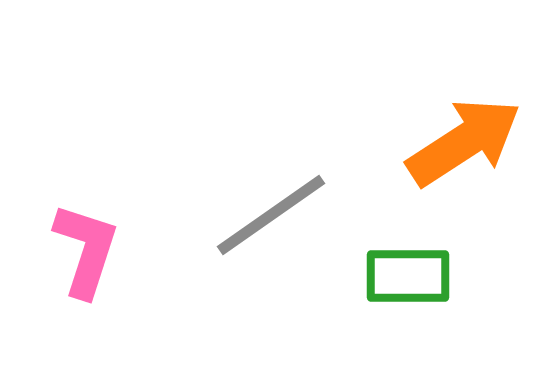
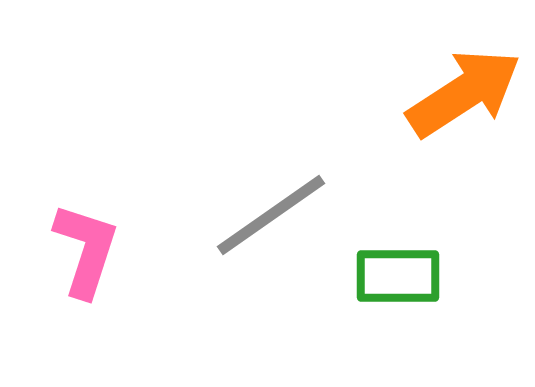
orange arrow: moved 49 px up
green rectangle: moved 10 px left
